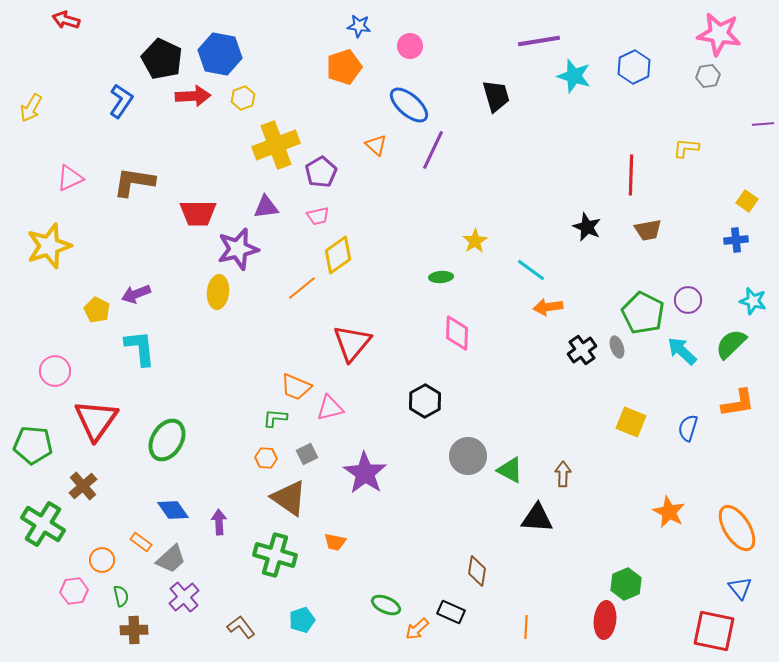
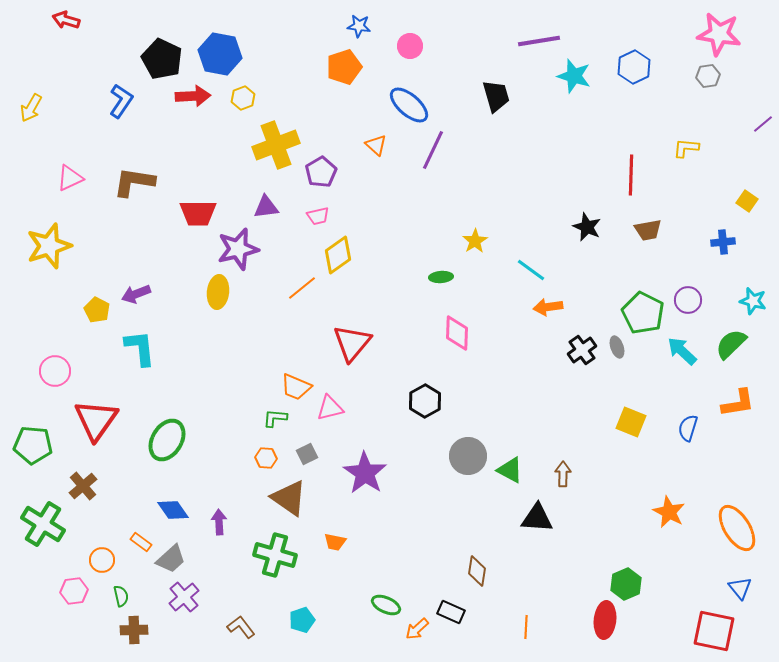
purple line at (763, 124): rotated 35 degrees counterclockwise
blue cross at (736, 240): moved 13 px left, 2 px down
